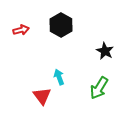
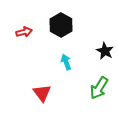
red arrow: moved 3 px right, 2 px down
cyan arrow: moved 7 px right, 15 px up
red triangle: moved 3 px up
